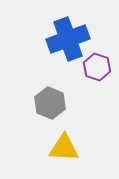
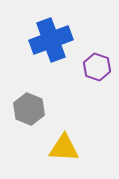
blue cross: moved 17 px left, 1 px down
gray hexagon: moved 21 px left, 6 px down
